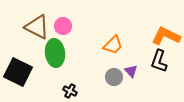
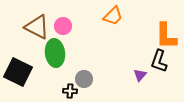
orange L-shape: rotated 116 degrees counterclockwise
orange trapezoid: moved 29 px up
purple triangle: moved 9 px right, 4 px down; rotated 24 degrees clockwise
gray circle: moved 30 px left, 2 px down
black cross: rotated 24 degrees counterclockwise
